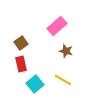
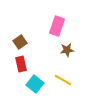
pink rectangle: rotated 30 degrees counterclockwise
brown square: moved 1 px left, 1 px up
brown star: moved 1 px right, 1 px up; rotated 24 degrees counterclockwise
cyan square: rotated 12 degrees counterclockwise
